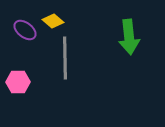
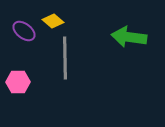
purple ellipse: moved 1 px left, 1 px down
green arrow: rotated 104 degrees clockwise
